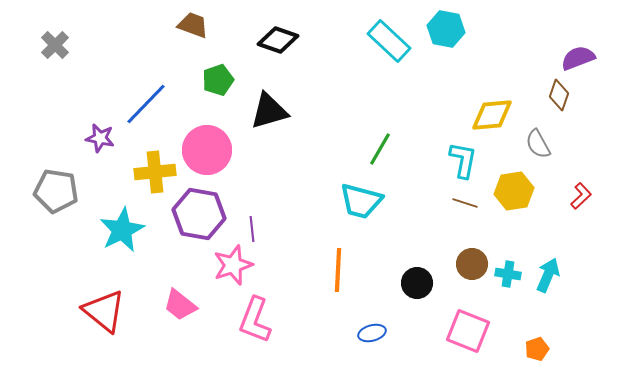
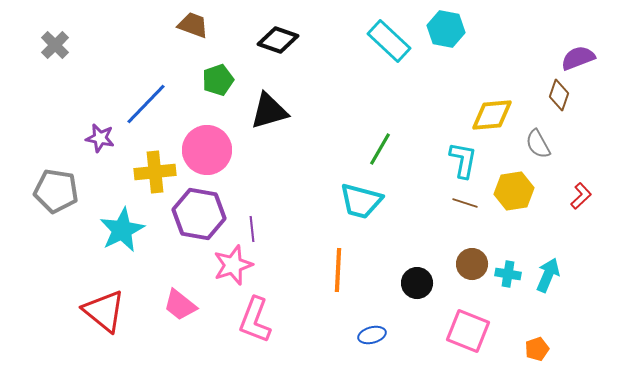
blue ellipse: moved 2 px down
